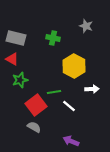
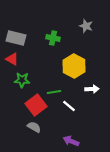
green star: moved 2 px right; rotated 21 degrees clockwise
